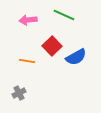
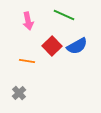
pink arrow: moved 1 px down; rotated 96 degrees counterclockwise
blue semicircle: moved 1 px right, 11 px up
gray cross: rotated 16 degrees counterclockwise
